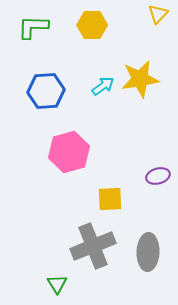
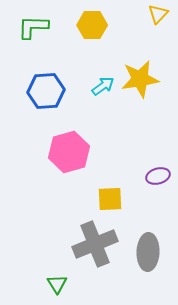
gray cross: moved 2 px right, 2 px up
